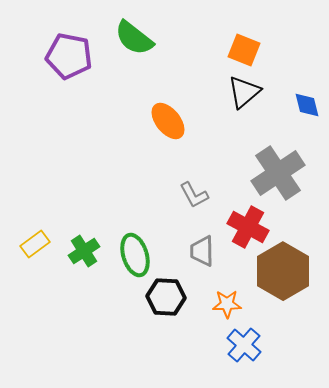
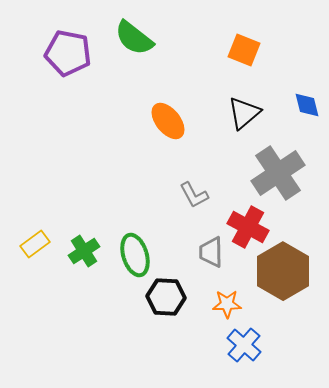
purple pentagon: moved 1 px left, 3 px up
black triangle: moved 21 px down
gray trapezoid: moved 9 px right, 1 px down
